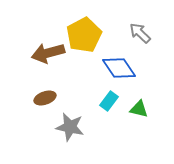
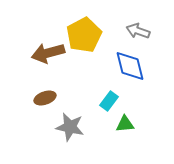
gray arrow: moved 2 px left, 2 px up; rotated 25 degrees counterclockwise
blue diamond: moved 11 px right, 2 px up; rotated 20 degrees clockwise
green triangle: moved 14 px left, 15 px down; rotated 18 degrees counterclockwise
